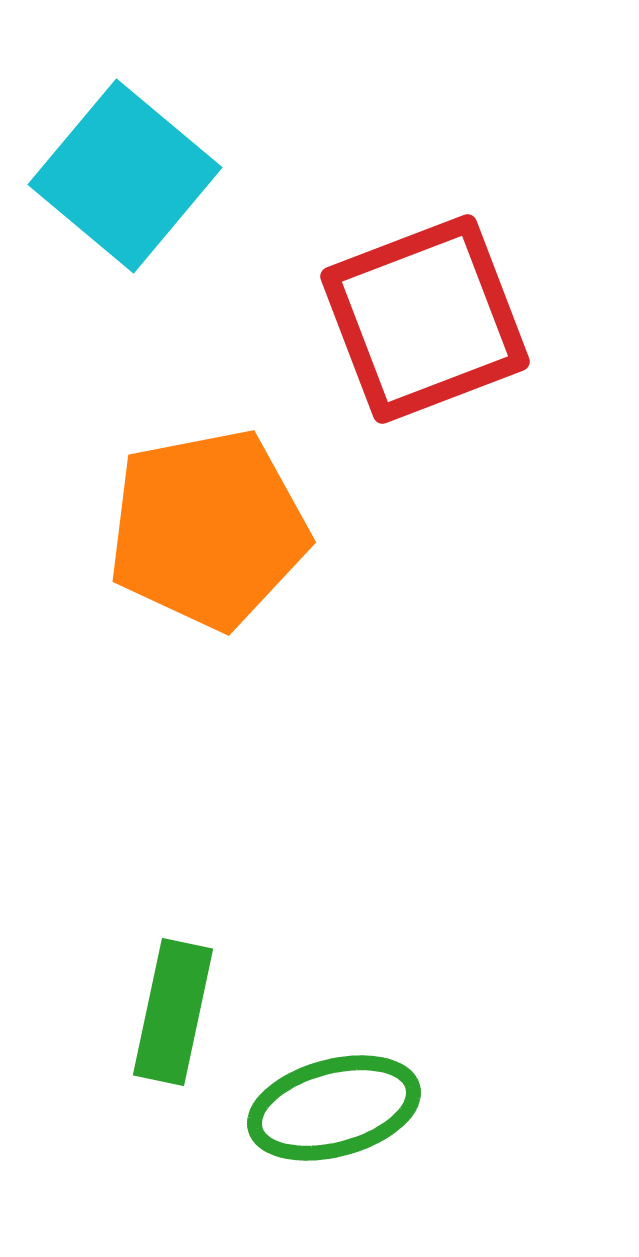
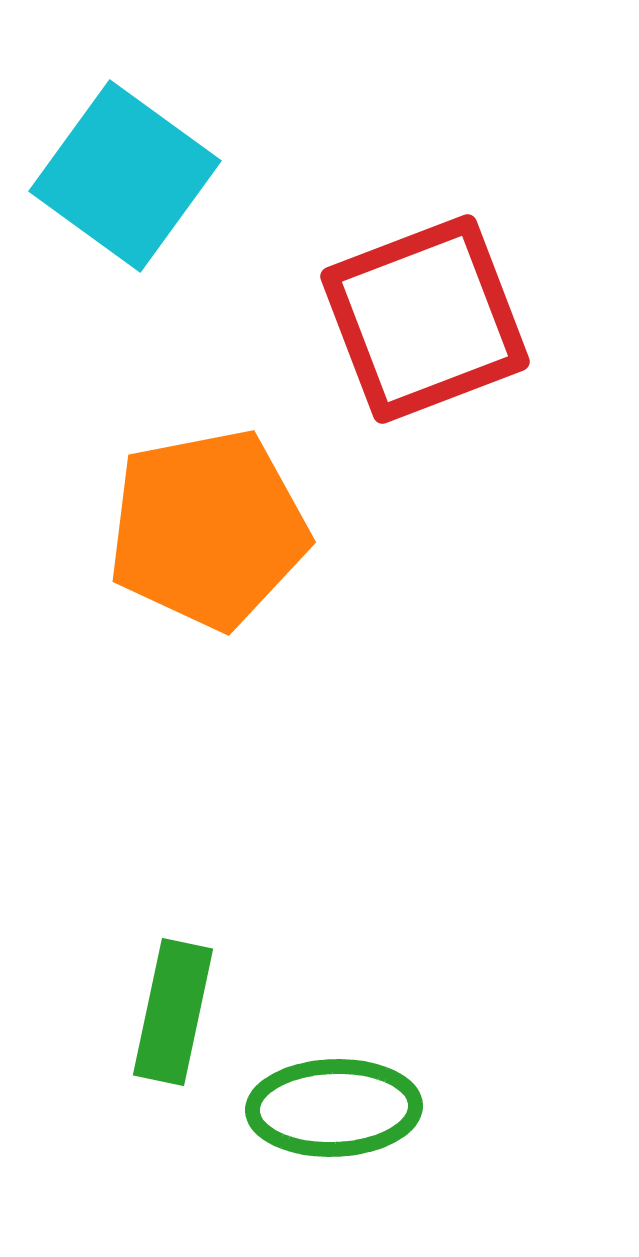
cyan square: rotated 4 degrees counterclockwise
green ellipse: rotated 13 degrees clockwise
